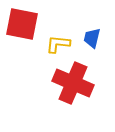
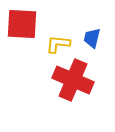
red square: rotated 8 degrees counterclockwise
red cross: moved 3 px up
